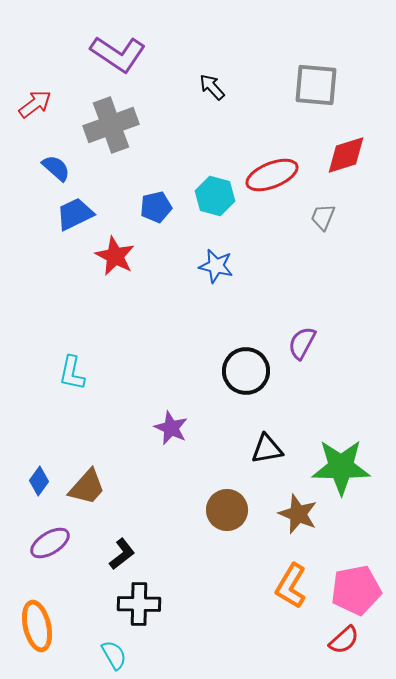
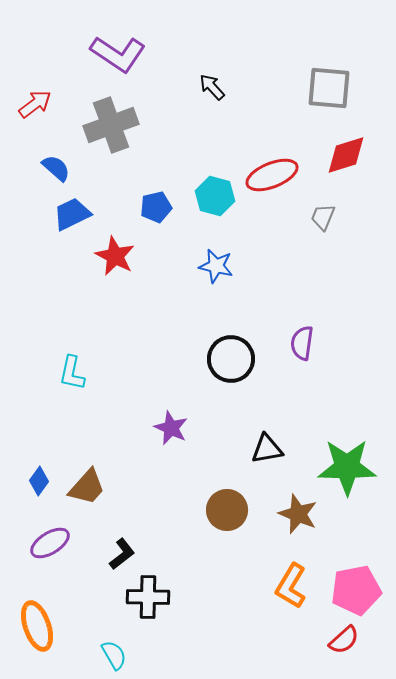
gray square: moved 13 px right, 3 px down
blue trapezoid: moved 3 px left
purple semicircle: rotated 20 degrees counterclockwise
black circle: moved 15 px left, 12 px up
green star: moved 6 px right
black cross: moved 9 px right, 7 px up
orange ellipse: rotated 6 degrees counterclockwise
